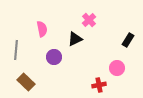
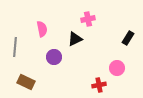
pink cross: moved 1 px left, 1 px up; rotated 32 degrees clockwise
black rectangle: moved 2 px up
gray line: moved 1 px left, 3 px up
brown rectangle: rotated 18 degrees counterclockwise
